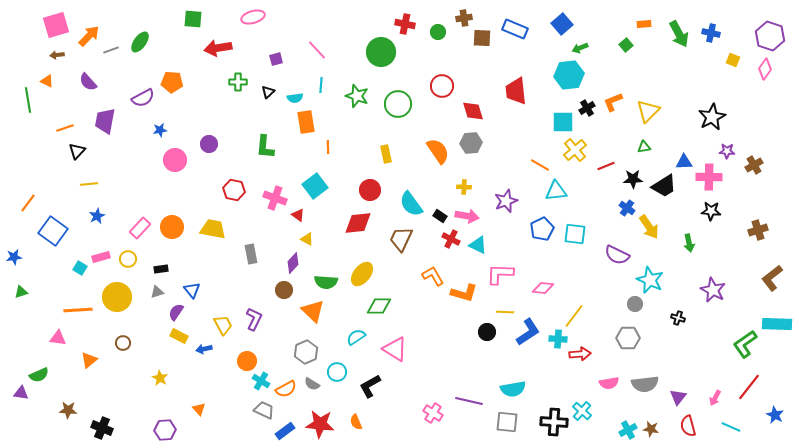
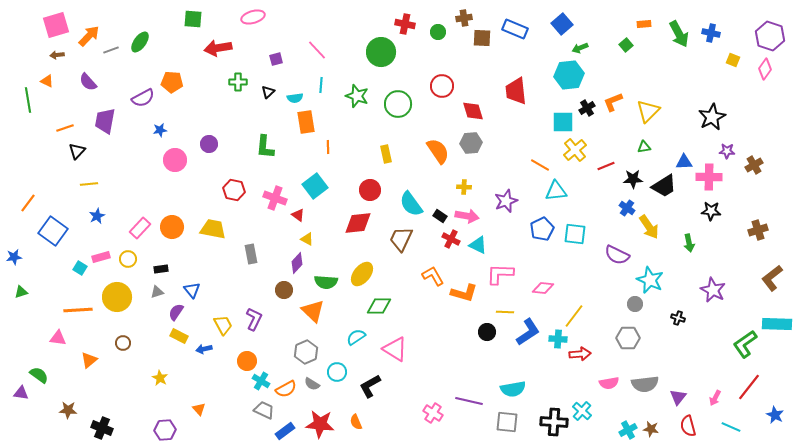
purple diamond at (293, 263): moved 4 px right
green semicircle at (39, 375): rotated 120 degrees counterclockwise
